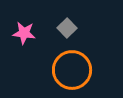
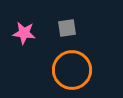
gray square: rotated 36 degrees clockwise
